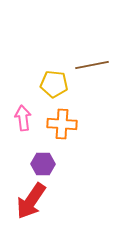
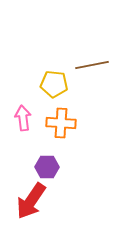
orange cross: moved 1 px left, 1 px up
purple hexagon: moved 4 px right, 3 px down
